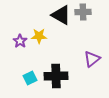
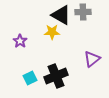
yellow star: moved 13 px right, 4 px up
black cross: rotated 20 degrees counterclockwise
